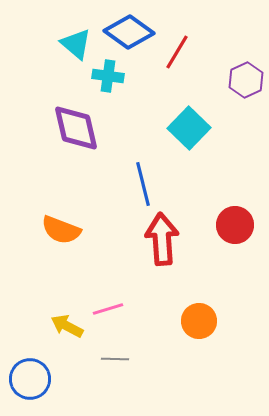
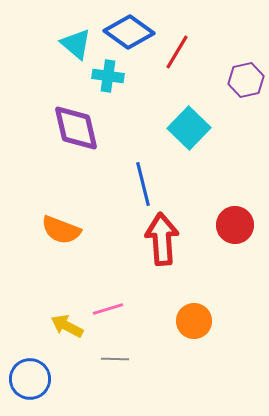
purple hexagon: rotated 12 degrees clockwise
orange circle: moved 5 px left
